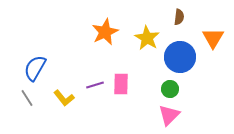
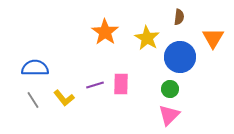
orange star: rotated 12 degrees counterclockwise
blue semicircle: rotated 60 degrees clockwise
gray line: moved 6 px right, 2 px down
